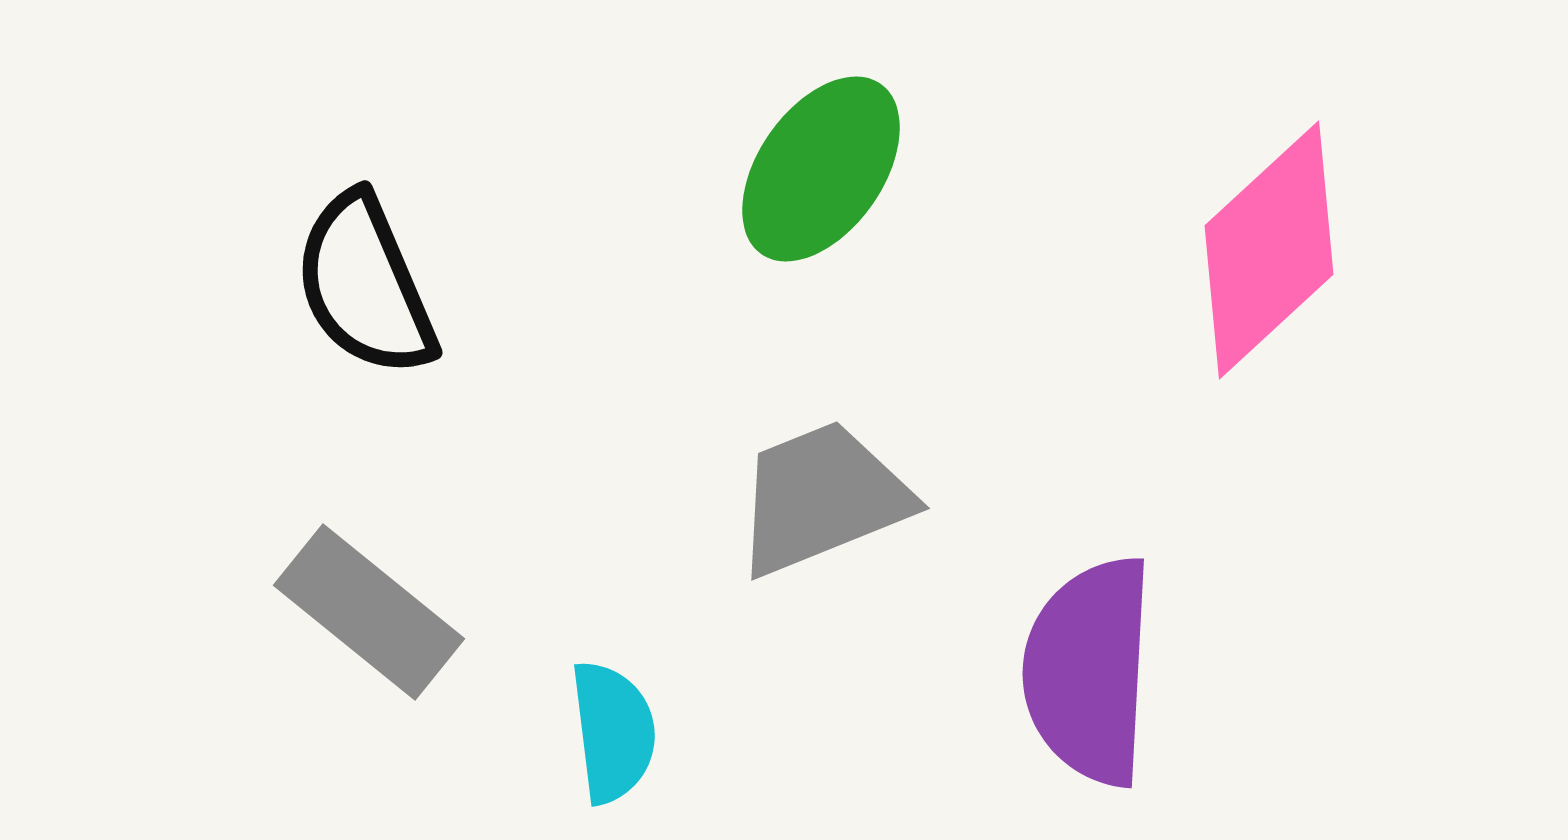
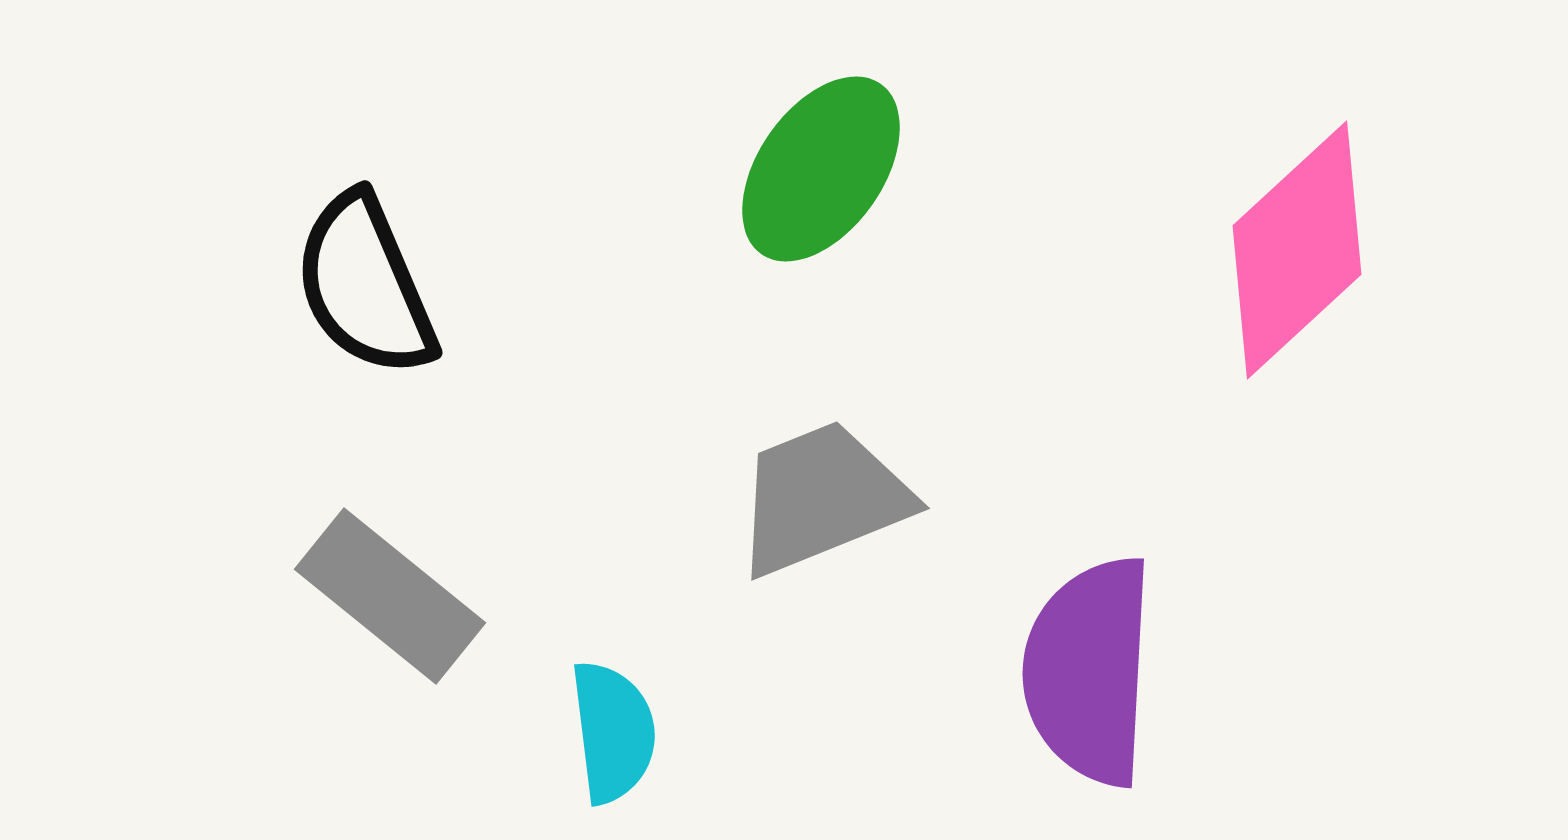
pink diamond: moved 28 px right
gray rectangle: moved 21 px right, 16 px up
